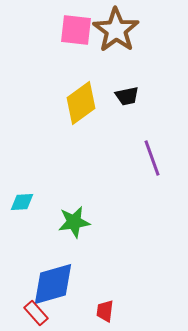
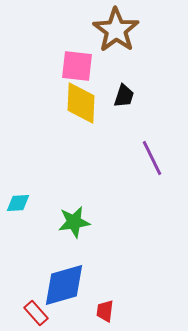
pink square: moved 1 px right, 36 px down
black trapezoid: moved 3 px left; rotated 60 degrees counterclockwise
yellow diamond: rotated 51 degrees counterclockwise
purple line: rotated 6 degrees counterclockwise
cyan diamond: moved 4 px left, 1 px down
blue diamond: moved 11 px right, 1 px down
